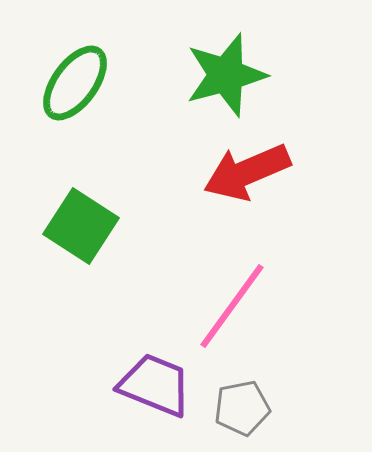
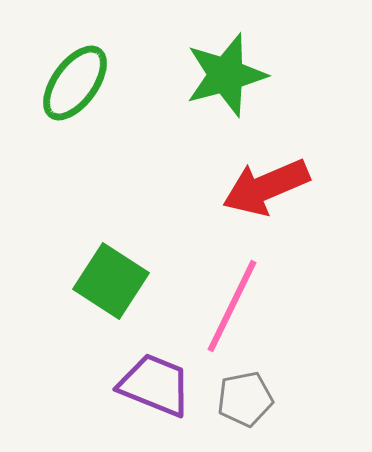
red arrow: moved 19 px right, 15 px down
green square: moved 30 px right, 55 px down
pink line: rotated 10 degrees counterclockwise
gray pentagon: moved 3 px right, 9 px up
